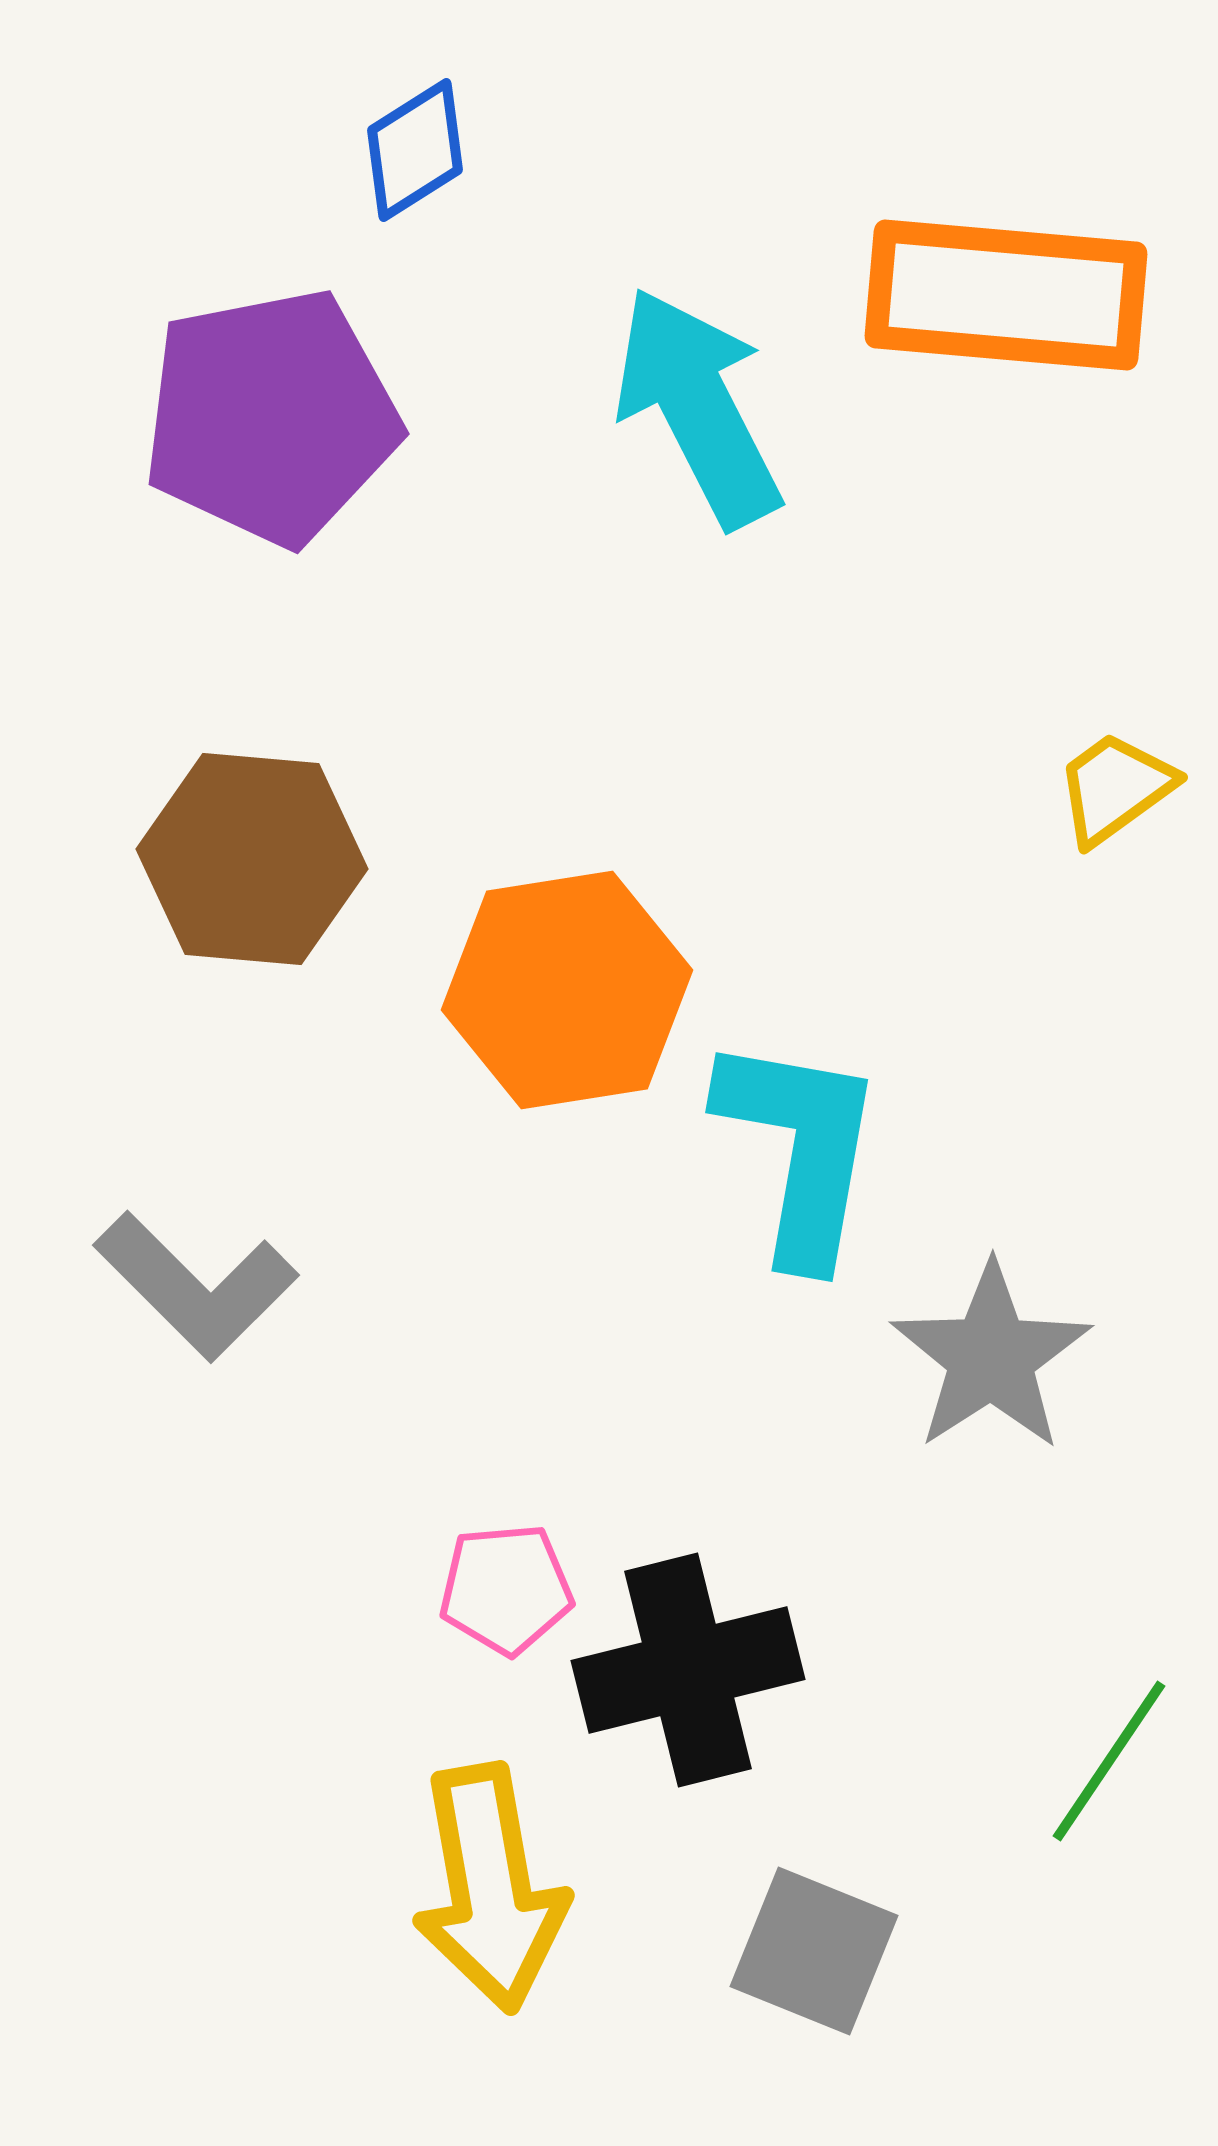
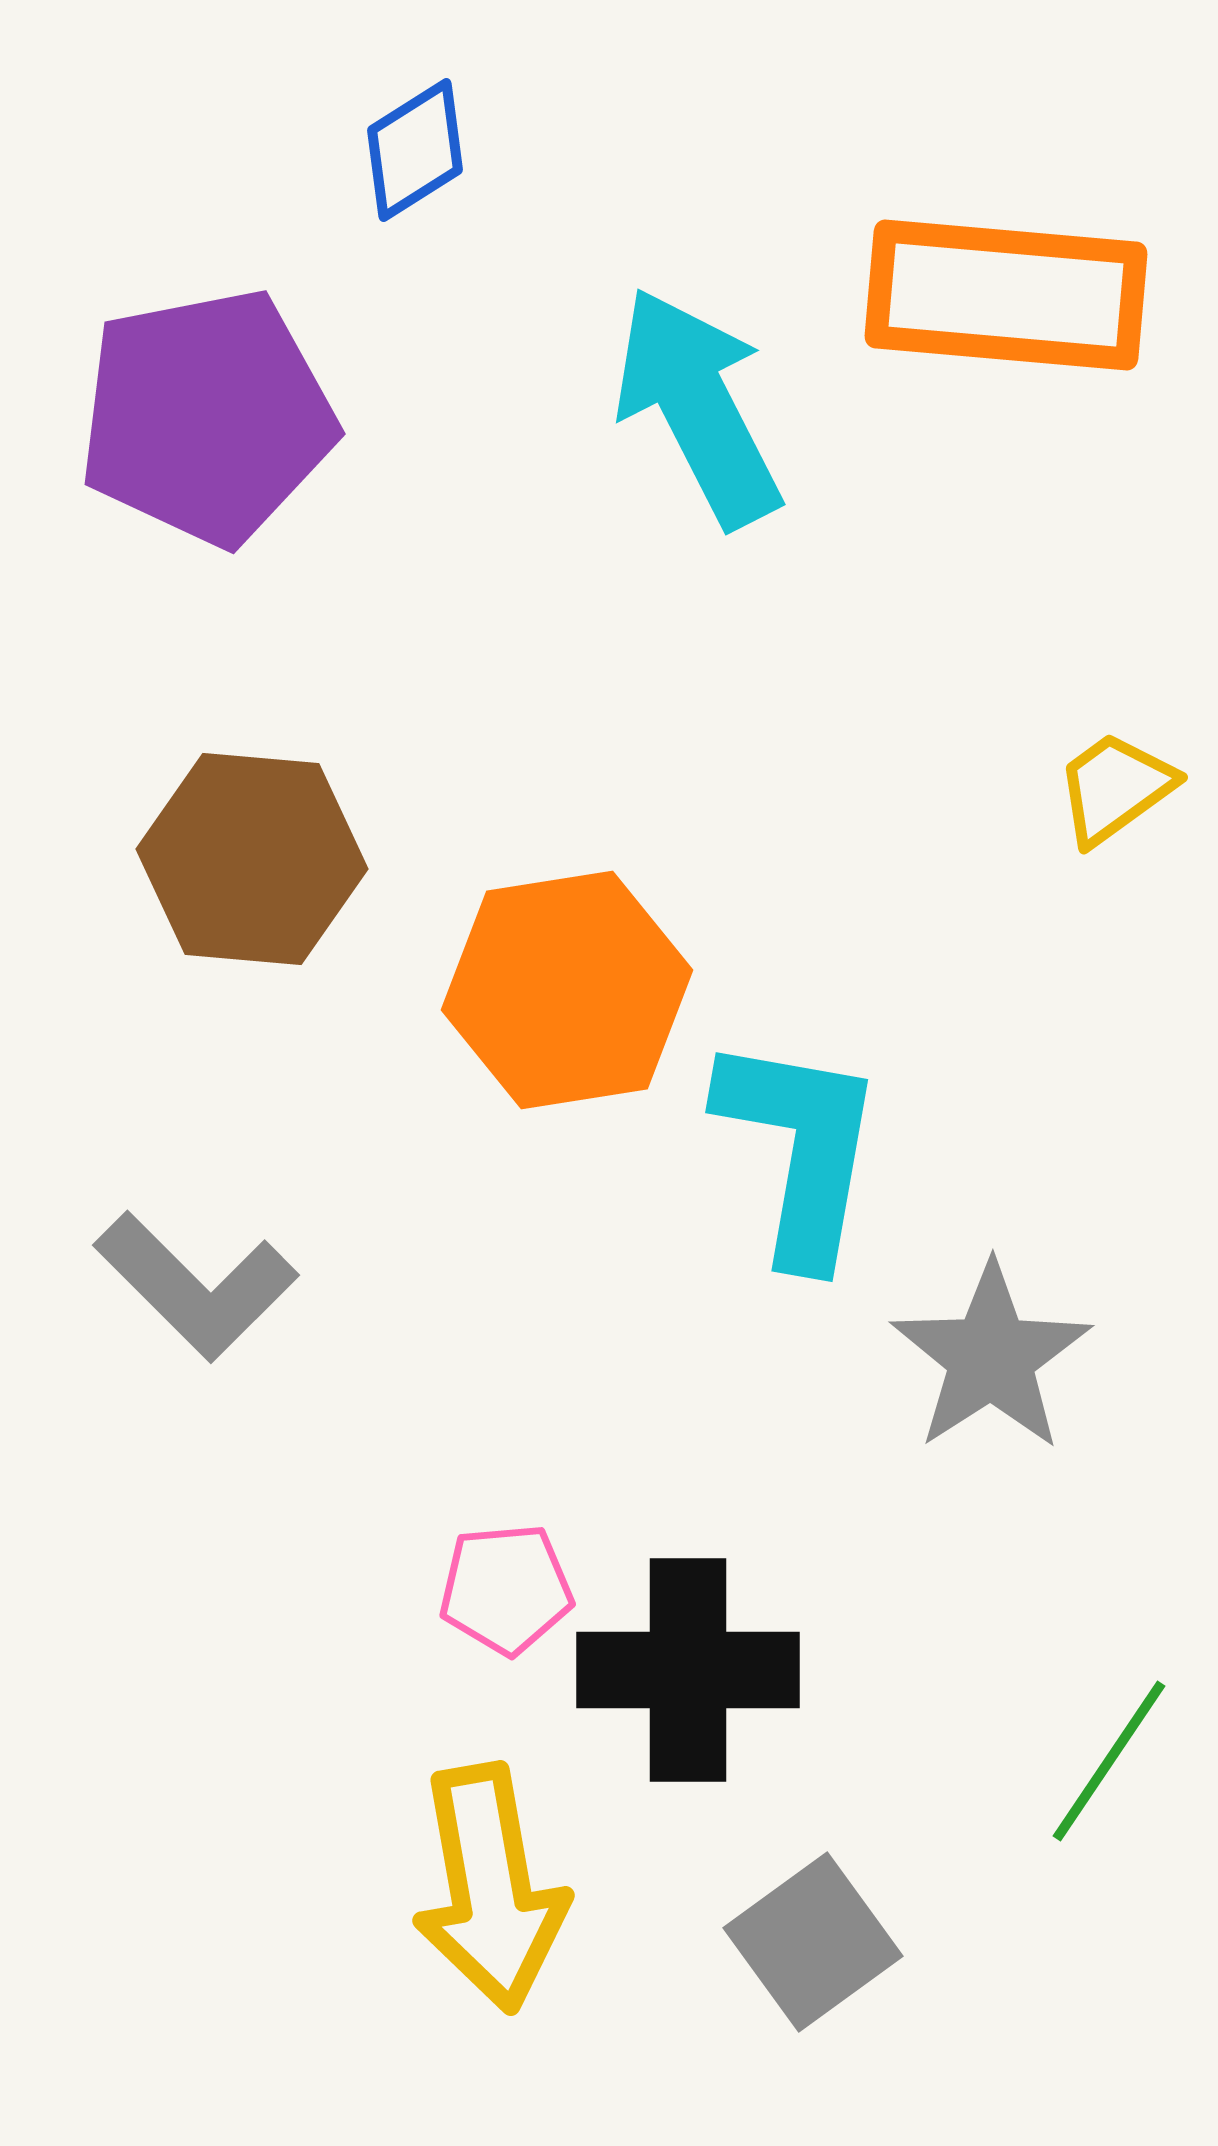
purple pentagon: moved 64 px left
black cross: rotated 14 degrees clockwise
gray square: moved 1 px left, 9 px up; rotated 32 degrees clockwise
